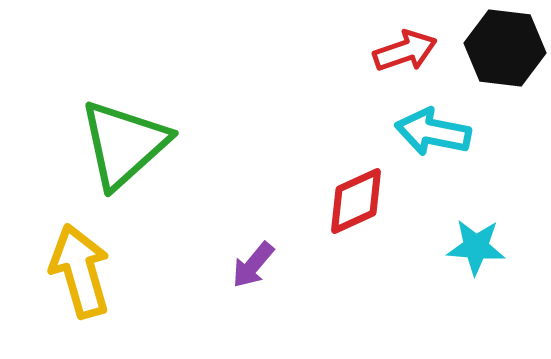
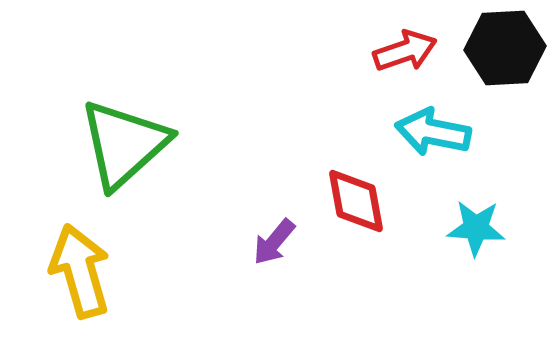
black hexagon: rotated 10 degrees counterclockwise
red diamond: rotated 76 degrees counterclockwise
cyan star: moved 19 px up
purple arrow: moved 21 px right, 23 px up
